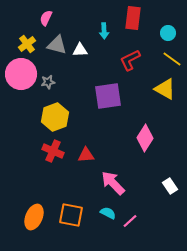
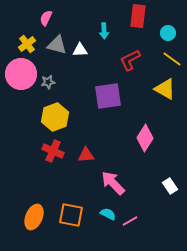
red rectangle: moved 5 px right, 2 px up
cyan semicircle: moved 1 px down
pink line: rotated 14 degrees clockwise
